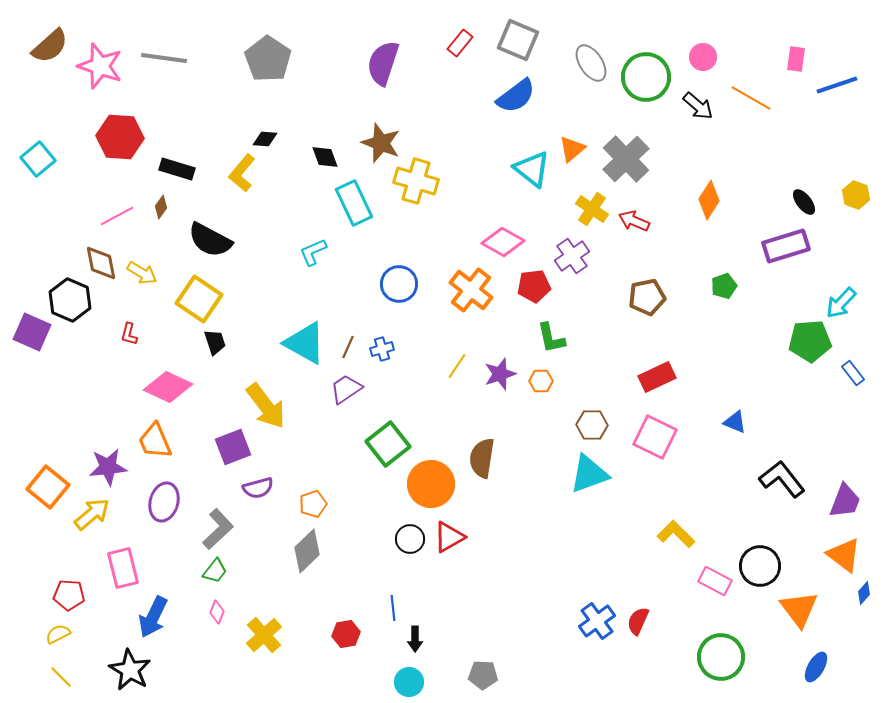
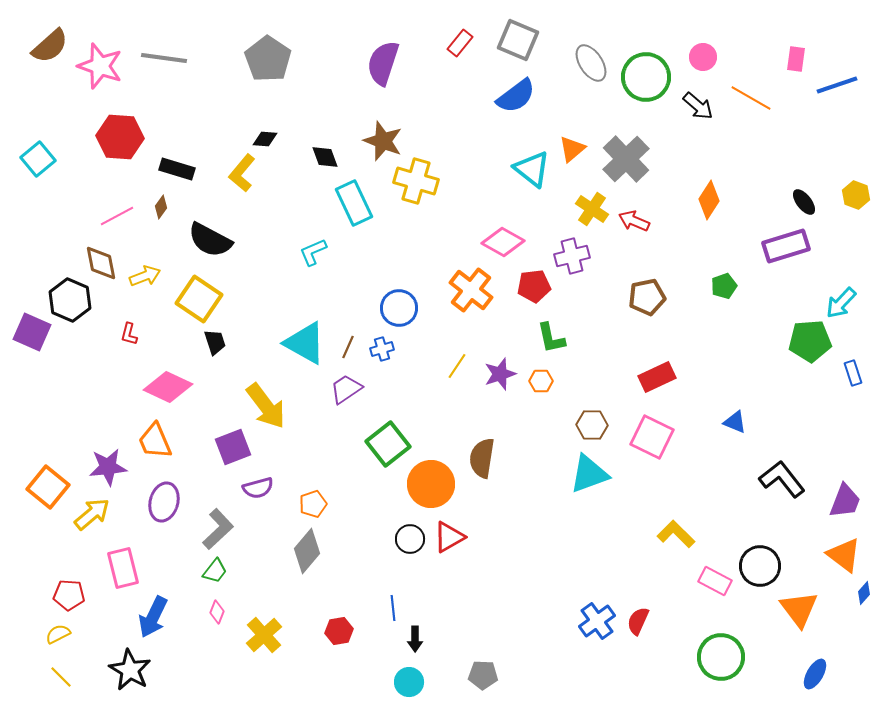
brown star at (381, 143): moved 2 px right, 2 px up
purple cross at (572, 256): rotated 20 degrees clockwise
yellow arrow at (142, 273): moved 3 px right, 3 px down; rotated 52 degrees counterclockwise
blue circle at (399, 284): moved 24 px down
blue rectangle at (853, 373): rotated 20 degrees clockwise
pink square at (655, 437): moved 3 px left
gray diamond at (307, 551): rotated 6 degrees counterclockwise
red hexagon at (346, 634): moved 7 px left, 3 px up
blue ellipse at (816, 667): moved 1 px left, 7 px down
